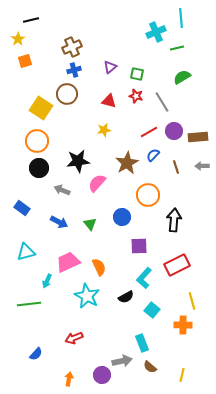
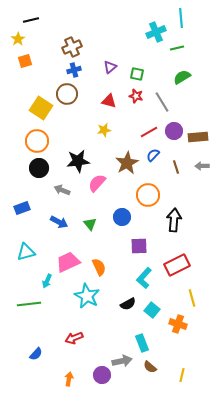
blue rectangle at (22, 208): rotated 56 degrees counterclockwise
black semicircle at (126, 297): moved 2 px right, 7 px down
yellow line at (192, 301): moved 3 px up
orange cross at (183, 325): moved 5 px left, 1 px up; rotated 18 degrees clockwise
